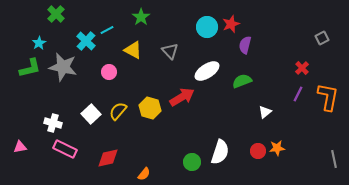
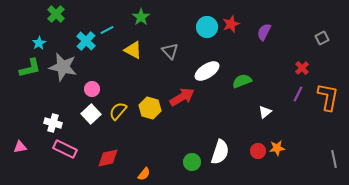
purple semicircle: moved 19 px right, 13 px up; rotated 12 degrees clockwise
pink circle: moved 17 px left, 17 px down
